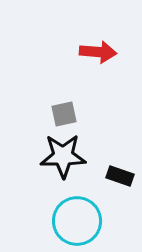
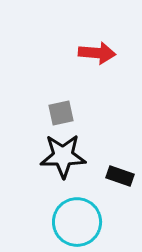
red arrow: moved 1 px left, 1 px down
gray square: moved 3 px left, 1 px up
cyan circle: moved 1 px down
